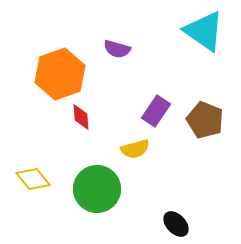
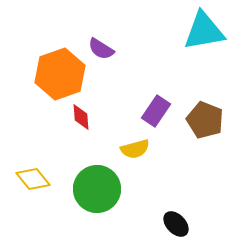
cyan triangle: rotated 45 degrees counterclockwise
purple semicircle: moved 16 px left; rotated 16 degrees clockwise
